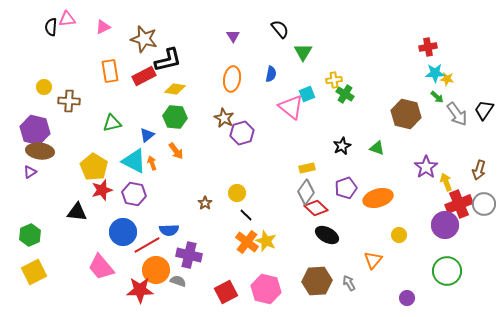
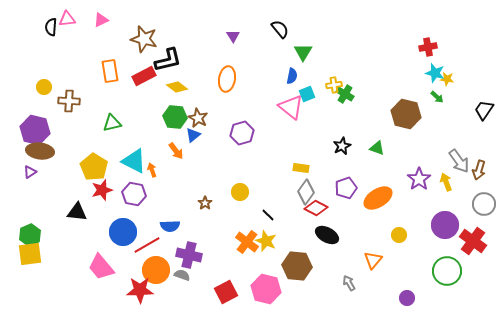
pink triangle at (103, 27): moved 2 px left, 7 px up
cyan star at (435, 73): rotated 18 degrees clockwise
blue semicircle at (271, 74): moved 21 px right, 2 px down
orange ellipse at (232, 79): moved 5 px left
yellow cross at (334, 80): moved 5 px down
yellow diamond at (175, 89): moved 2 px right, 2 px up; rotated 30 degrees clockwise
gray arrow at (457, 114): moved 2 px right, 47 px down
brown star at (224, 118): moved 26 px left
blue triangle at (147, 135): moved 46 px right
orange arrow at (152, 163): moved 7 px down
purple star at (426, 167): moved 7 px left, 12 px down
yellow rectangle at (307, 168): moved 6 px left; rotated 21 degrees clockwise
yellow circle at (237, 193): moved 3 px right, 1 px up
orange ellipse at (378, 198): rotated 16 degrees counterclockwise
red cross at (459, 204): moved 14 px right, 37 px down; rotated 32 degrees counterclockwise
red diamond at (316, 208): rotated 15 degrees counterclockwise
black line at (246, 215): moved 22 px right
blue semicircle at (169, 230): moved 1 px right, 4 px up
yellow square at (34, 272): moved 4 px left, 18 px up; rotated 20 degrees clockwise
gray semicircle at (178, 281): moved 4 px right, 6 px up
brown hexagon at (317, 281): moved 20 px left, 15 px up; rotated 8 degrees clockwise
